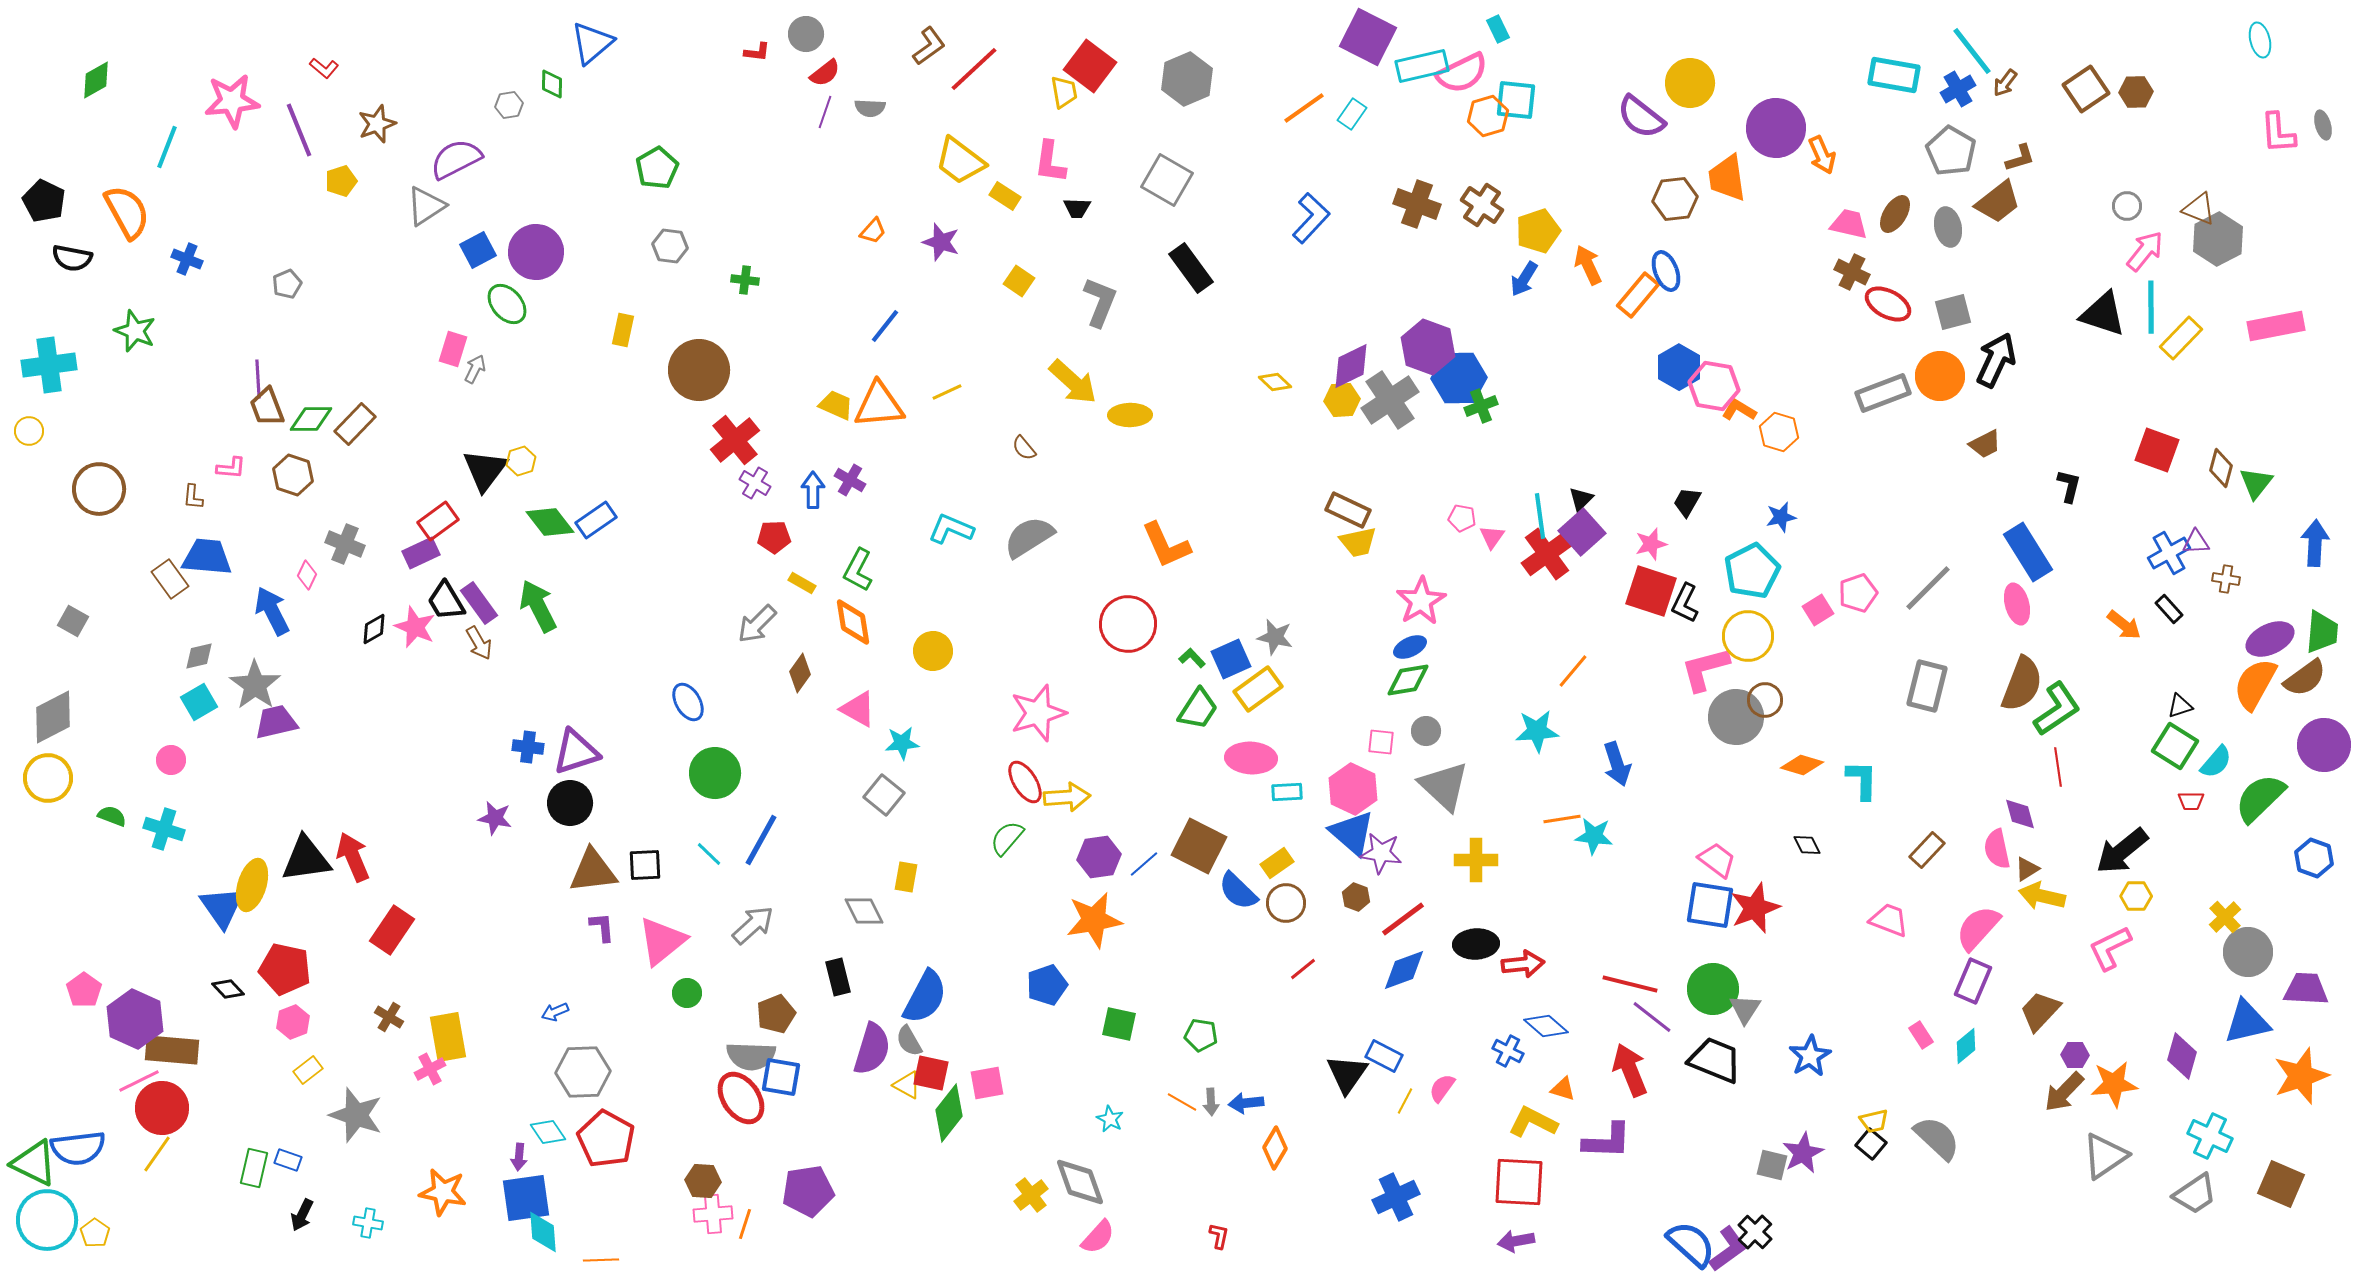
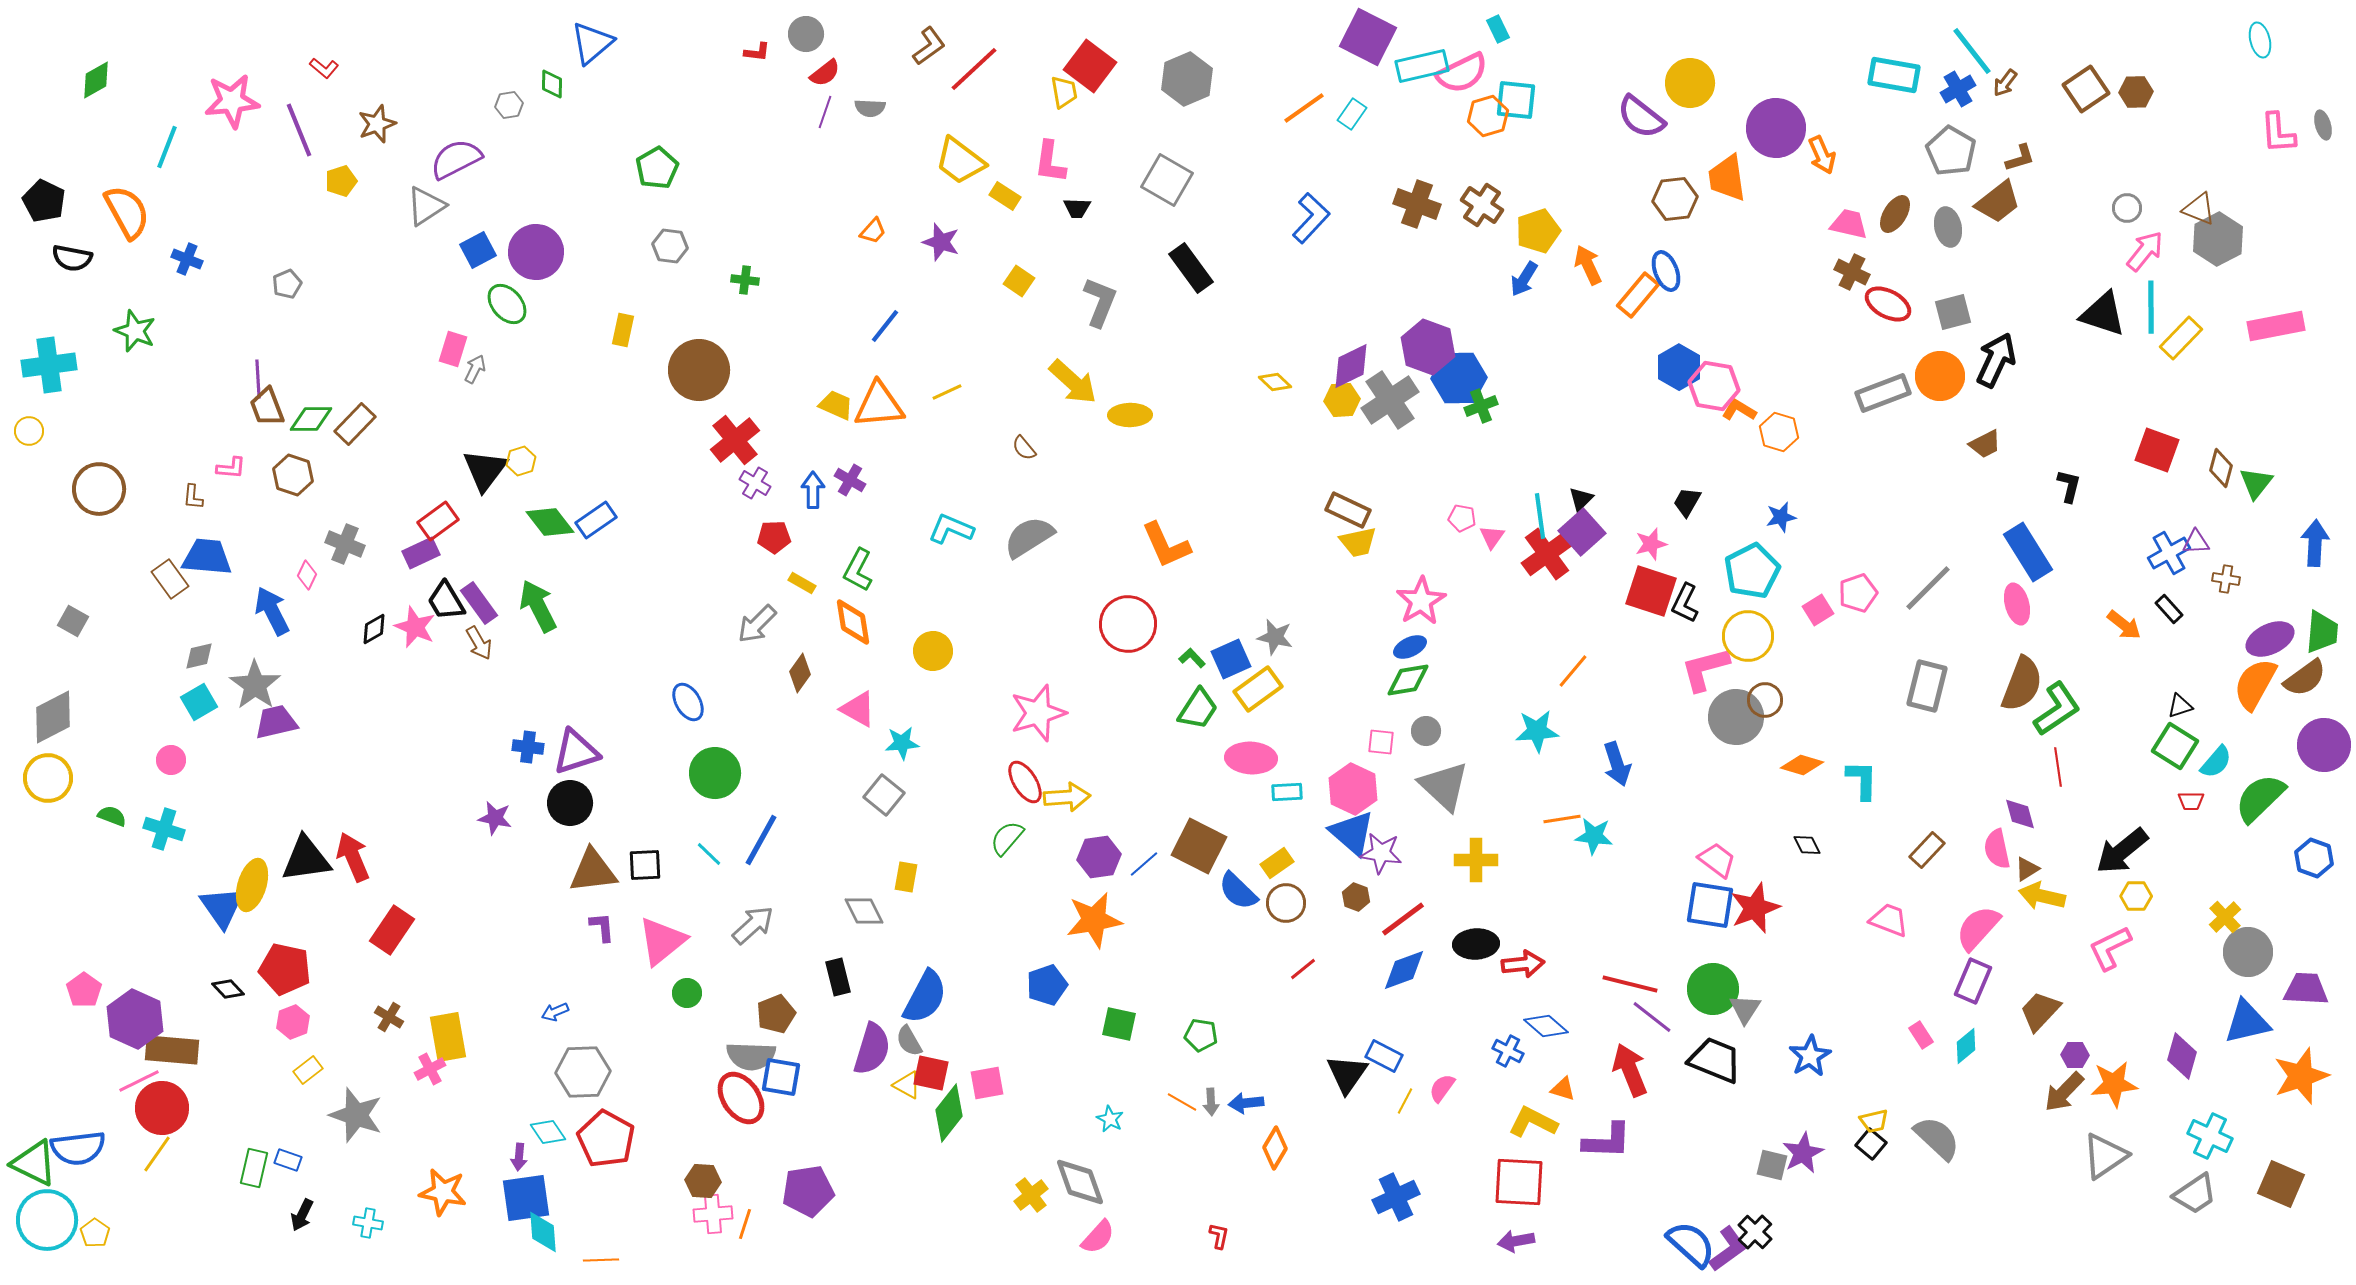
gray circle at (2127, 206): moved 2 px down
